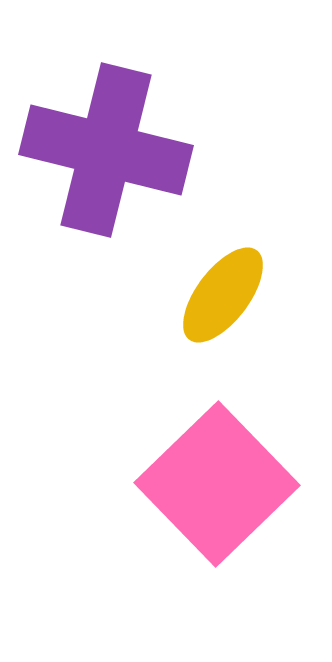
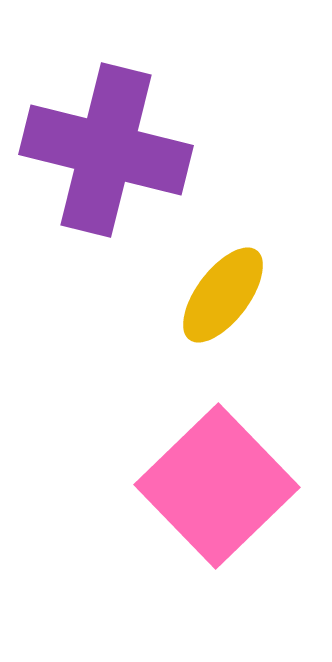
pink square: moved 2 px down
